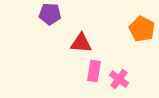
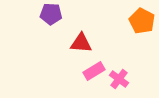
purple pentagon: moved 1 px right
orange pentagon: moved 8 px up
pink rectangle: rotated 50 degrees clockwise
